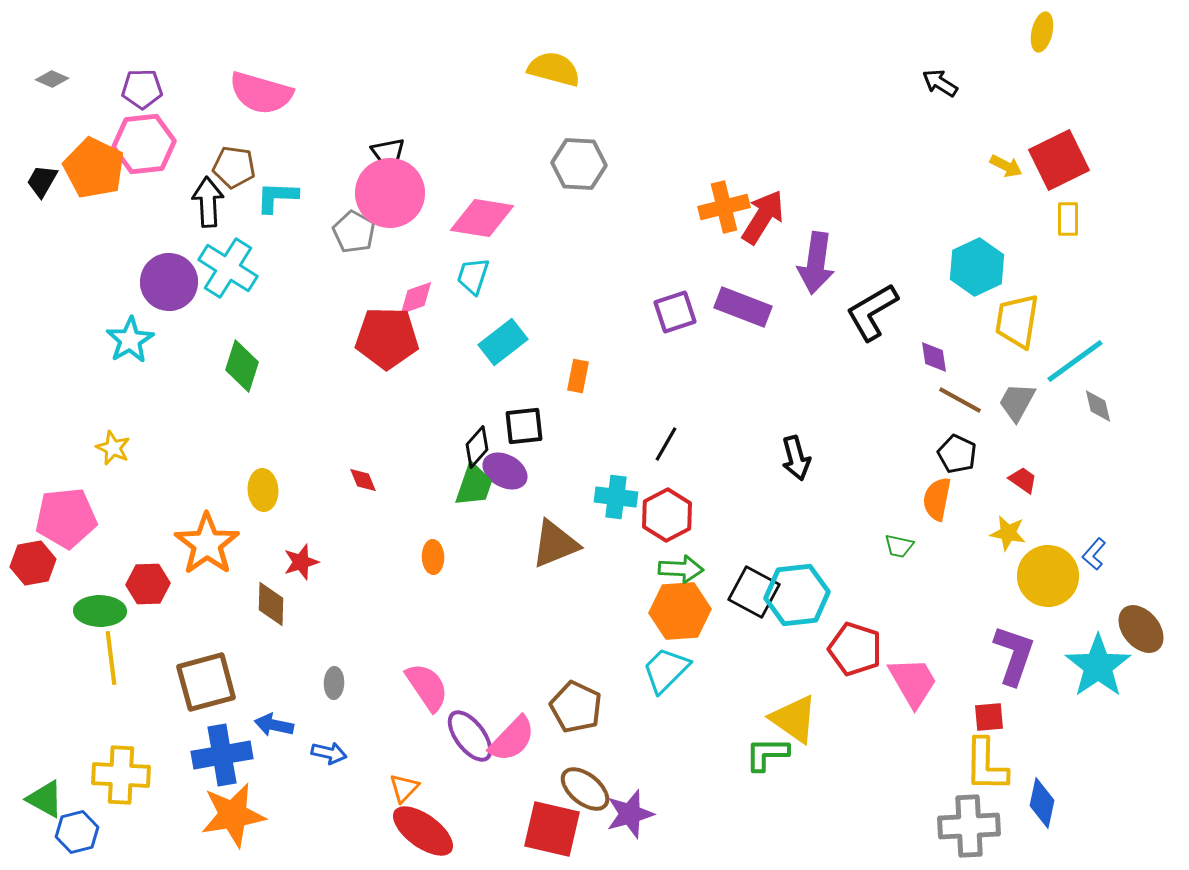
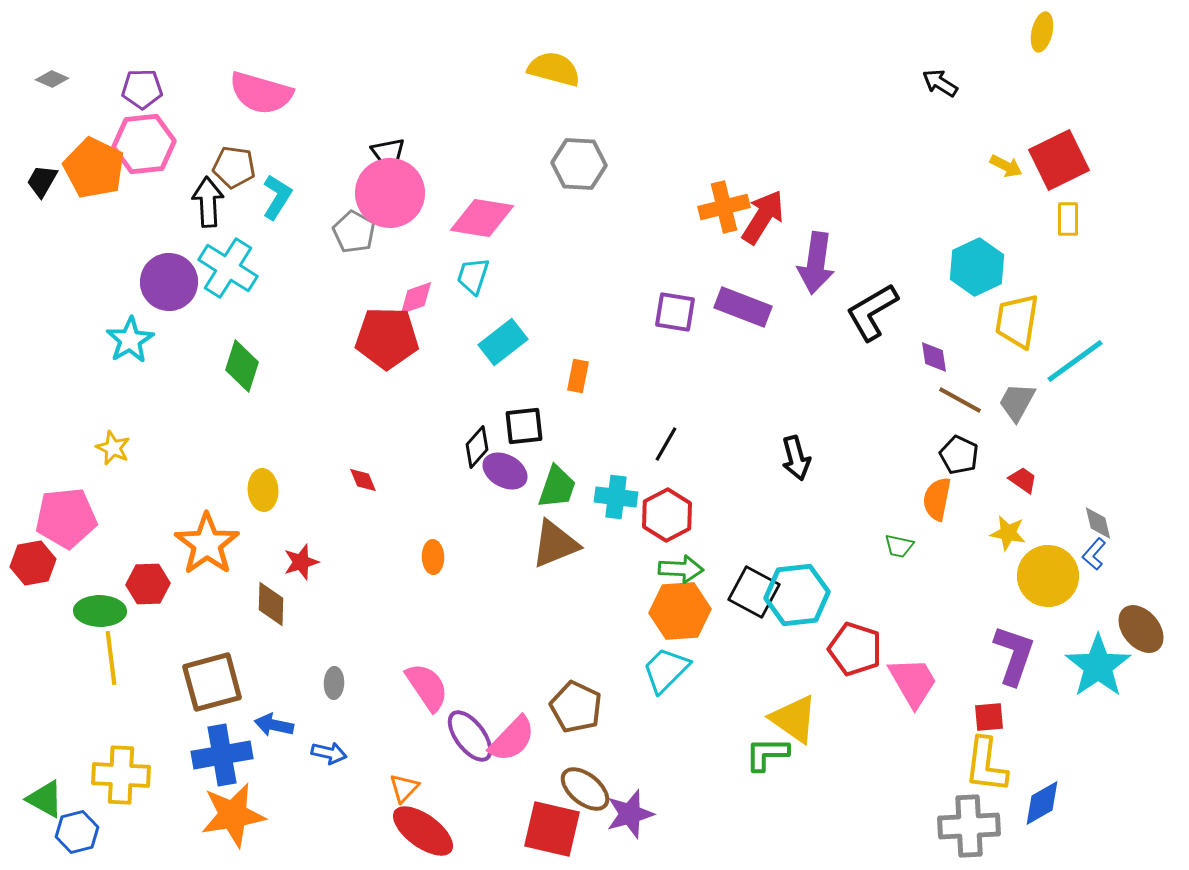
cyan L-shape at (277, 197): rotated 120 degrees clockwise
purple square at (675, 312): rotated 27 degrees clockwise
gray diamond at (1098, 406): moved 117 px down
black pentagon at (957, 454): moved 2 px right, 1 px down
green trapezoid at (474, 485): moved 83 px right, 2 px down
brown square at (206, 682): moved 6 px right
yellow L-shape at (986, 765): rotated 6 degrees clockwise
blue diamond at (1042, 803): rotated 48 degrees clockwise
